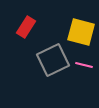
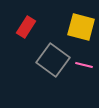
yellow square: moved 5 px up
gray square: rotated 28 degrees counterclockwise
